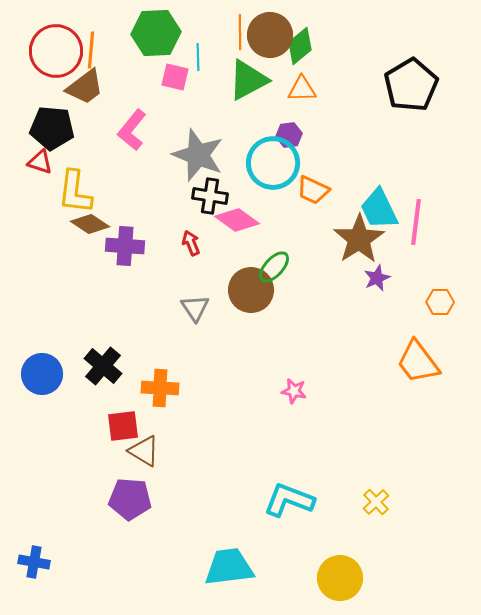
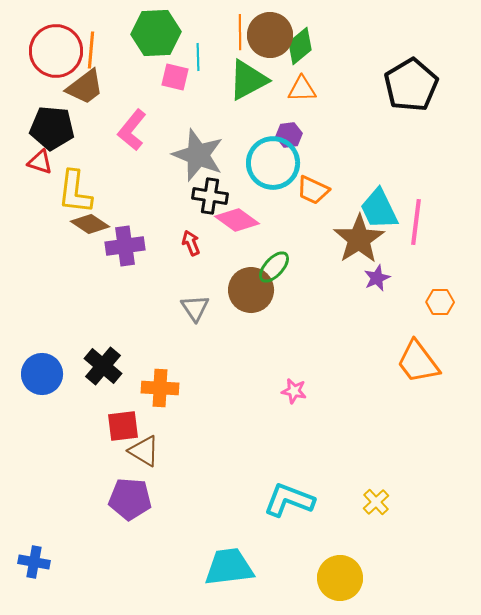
purple cross at (125, 246): rotated 12 degrees counterclockwise
